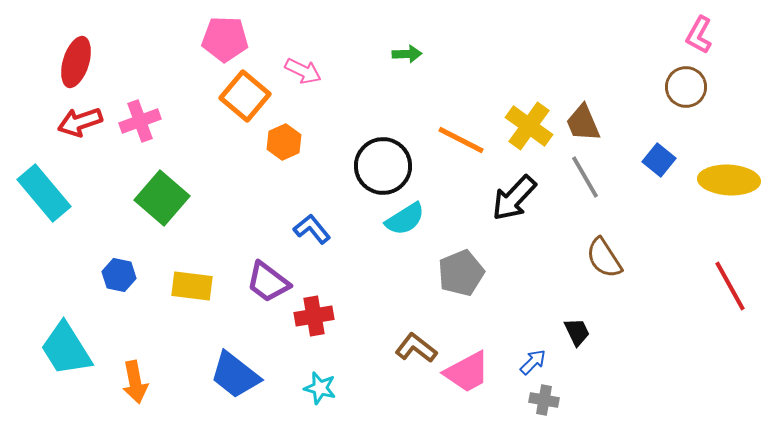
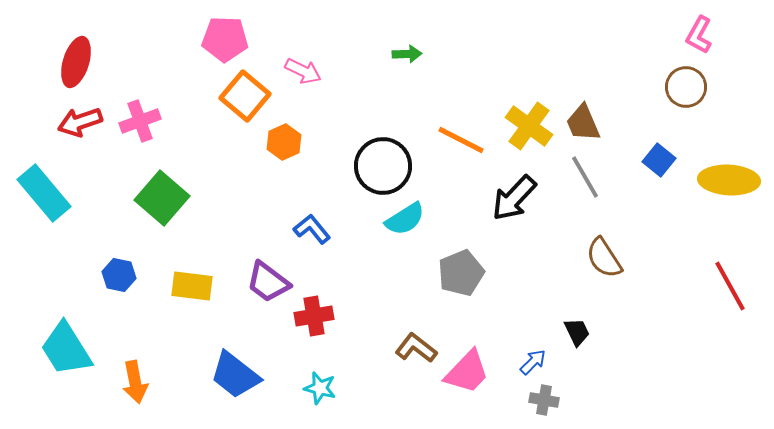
pink trapezoid: rotated 18 degrees counterclockwise
